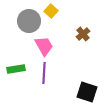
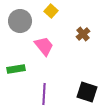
gray circle: moved 9 px left
pink trapezoid: rotated 10 degrees counterclockwise
purple line: moved 21 px down
